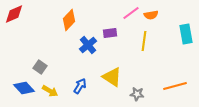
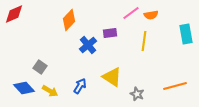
gray star: rotated 16 degrees clockwise
